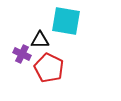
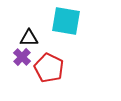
black triangle: moved 11 px left, 2 px up
purple cross: moved 3 px down; rotated 18 degrees clockwise
